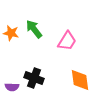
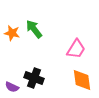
orange star: moved 1 px right
pink trapezoid: moved 9 px right, 8 px down
orange diamond: moved 2 px right
purple semicircle: rotated 24 degrees clockwise
